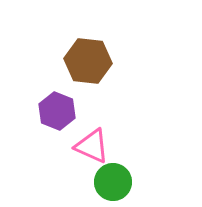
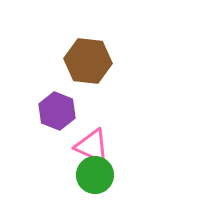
green circle: moved 18 px left, 7 px up
